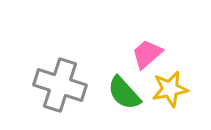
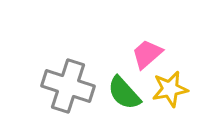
gray cross: moved 8 px right, 1 px down
